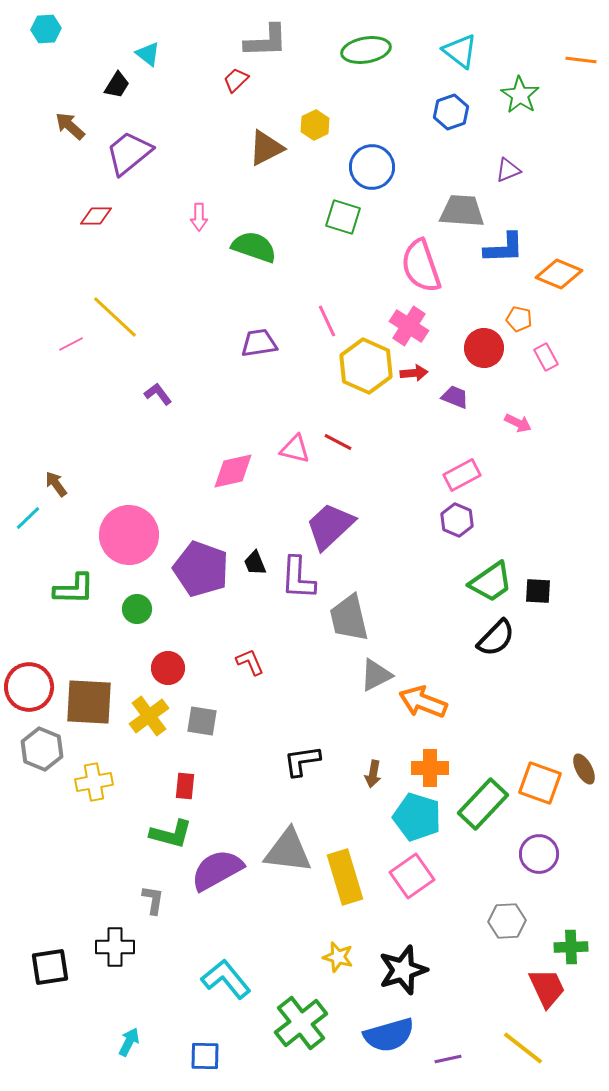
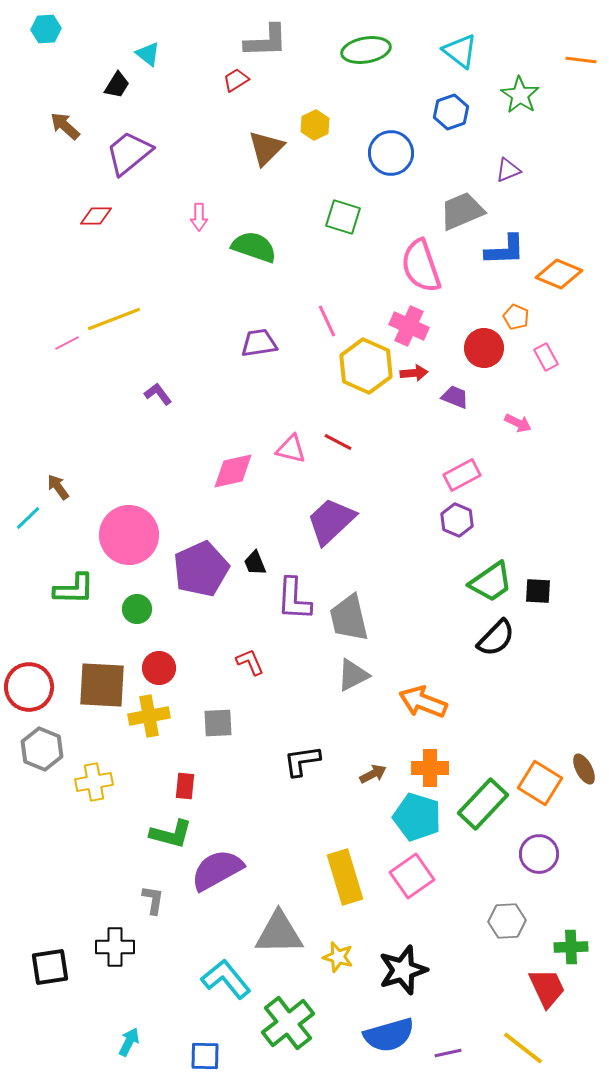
red trapezoid at (236, 80): rotated 12 degrees clockwise
brown arrow at (70, 126): moved 5 px left
brown triangle at (266, 148): rotated 18 degrees counterclockwise
blue circle at (372, 167): moved 19 px right, 14 px up
gray trapezoid at (462, 211): rotated 27 degrees counterclockwise
blue L-shape at (504, 248): moved 1 px right, 2 px down
yellow line at (115, 317): moved 1 px left, 2 px down; rotated 64 degrees counterclockwise
orange pentagon at (519, 319): moved 3 px left, 2 px up; rotated 10 degrees clockwise
pink cross at (409, 326): rotated 9 degrees counterclockwise
pink line at (71, 344): moved 4 px left, 1 px up
pink triangle at (295, 449): moved 4 px left
brown arrow at (56, 484): moved 2 px right, 3 px down
purple trapezoid at (330, 526): moved 1 px right, 5 px up
purple pentagon at (201, 569): rotated 28 degrees clockwise
purple L-shape at (298, 578): moved 4 px left, 21 px down
red circle at (168, 668): moved 9 px left
gray triangle at (376, 675): moved 23 px left
brown square at (89, 702): moved 13 px right, 17 px up
yellow cross at (149, 716): rotated 27 degrees clockwise
gray square at (202, 721): moved 16 px right, 2 px down; rotated 12 degrees counterclockwise
brown arrow at (373, 774): rotated 128 degrees counterclockwise
orange square at (540, 783): rotated 12 degrees clockwise
gray triangle at (288, 851): moved 9 px left, 82 px down; rotated 8 degrees counterclockwise
green cross at (301, 1023): moved 13 px left
purple line at (448, 1059): moved 6 px up
